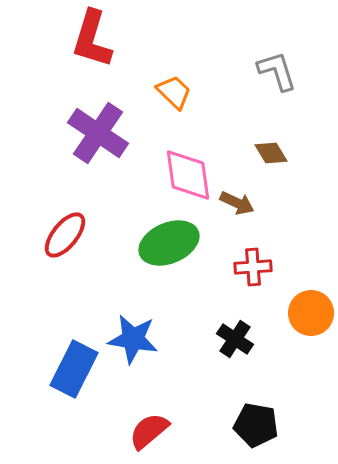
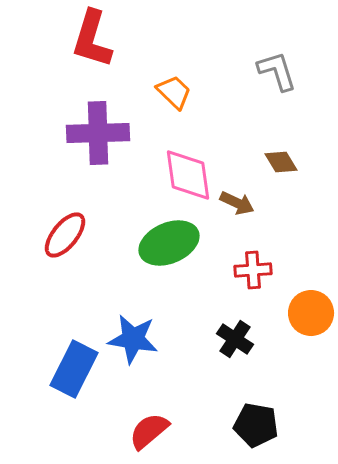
purple cross: rotated 36 degrees counterclockwise
brown diamond: moved 10 px right, 9 px down
red cross: moved 3 px down
